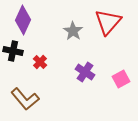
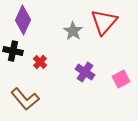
red triangle: moved 4 px left
